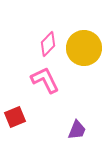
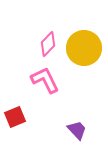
purple trapezoid: rotated 65 degrees counterclockwise
